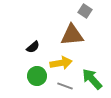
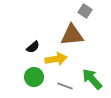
yellow arrow: moved 5 px left, 4 px up
green circle: moved 3 px left, 1 px down
